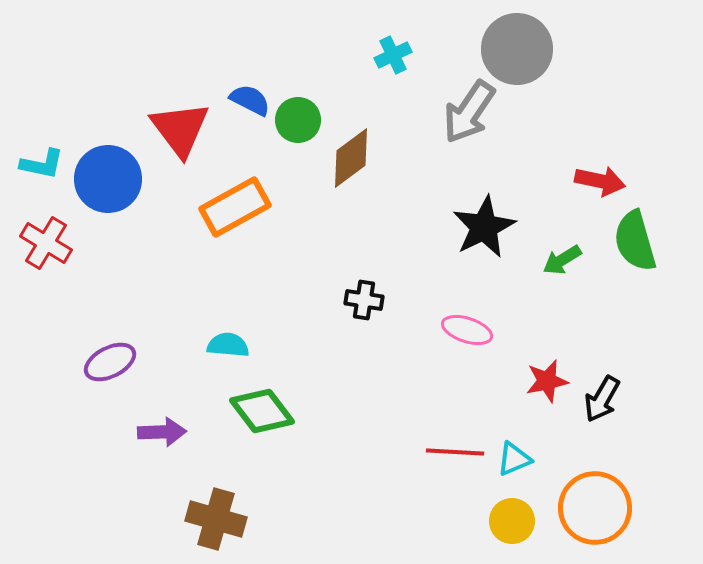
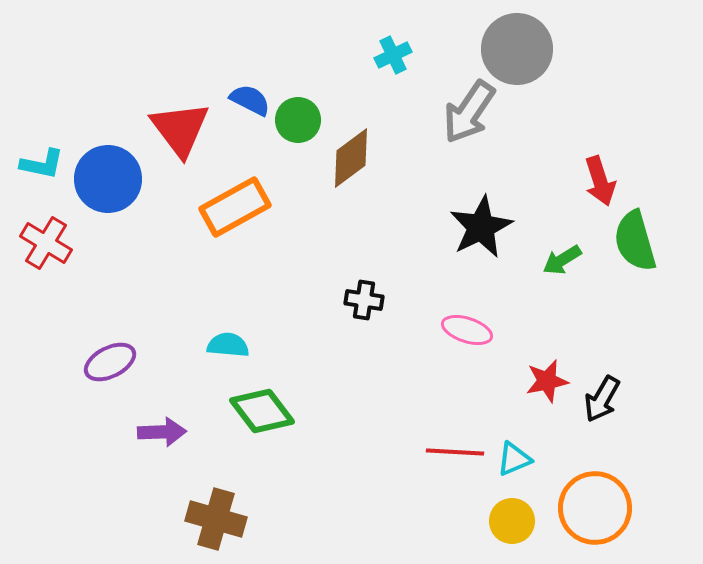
red arrow: rotated 60 degrees clockwise
black star: moved 3 px left
